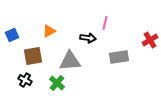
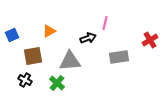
black arrow: rotated 28 degrees counterclockwise
